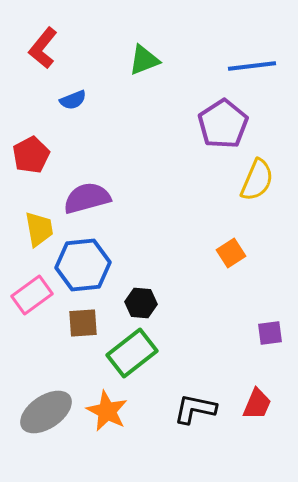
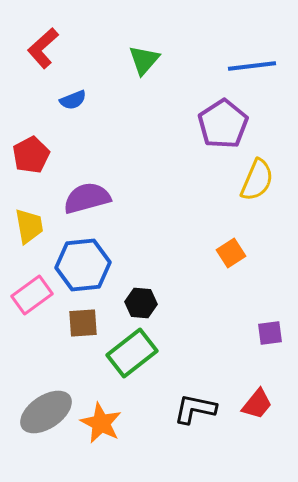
red L-shape: rotated 9 degrees clockwise
green triangle: rotated 28 degrees counterclockwise
yellow trapezoid: moved 10 px left, 3 px up
red trapezoid: rotated 16 degrees clockwise
orange star: moved 6 px left, 12 px down
